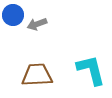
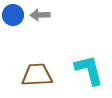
gray arrow: moved 3 px right, 9 px up; rotated 18 degrees clockwise
cyan L-shape: moved 2 px left
